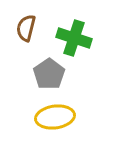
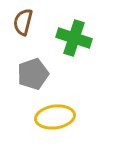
brown semicircle: moved 3 px left, 6 px up
gray pentagon: moved 16 px left; rotated 16 degrees clockwise
